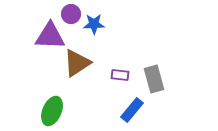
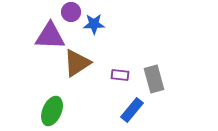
purple circle: moved 2 px up
